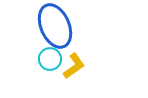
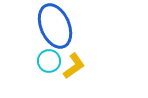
cyan circle: moved 1 px left, 2 px down
